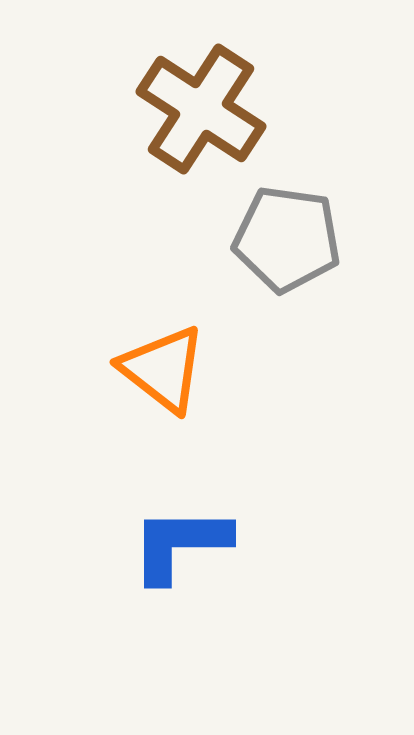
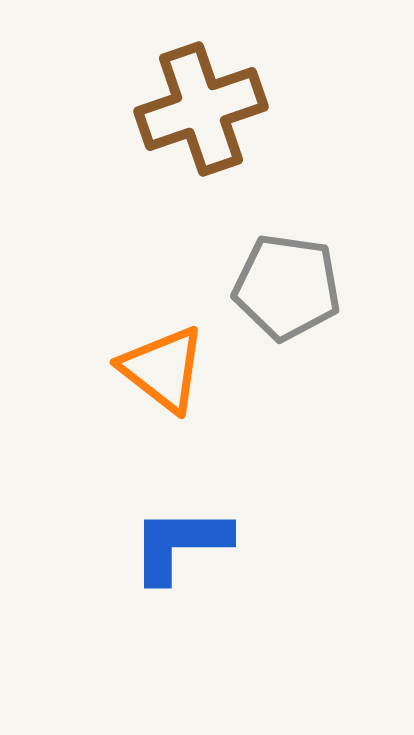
brown cross: rotated 38 degrees clockwise
gray pentagon: moved 48 px down
